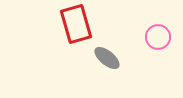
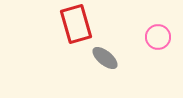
gray ellipse: moved 2 px left
